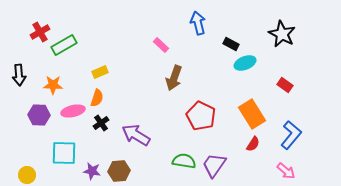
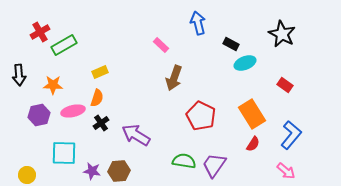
purple hexagon: rotated 15 degrees counterclockwise
